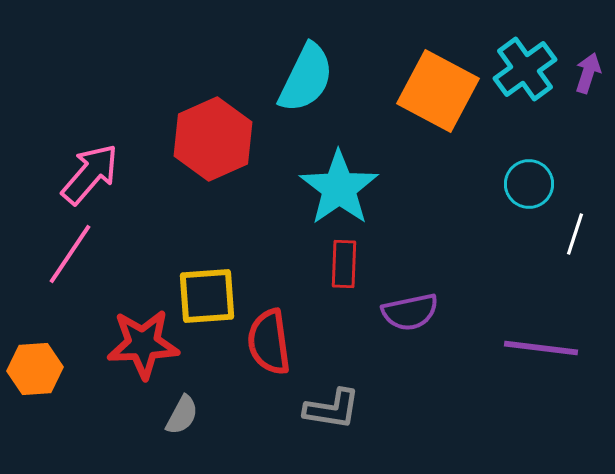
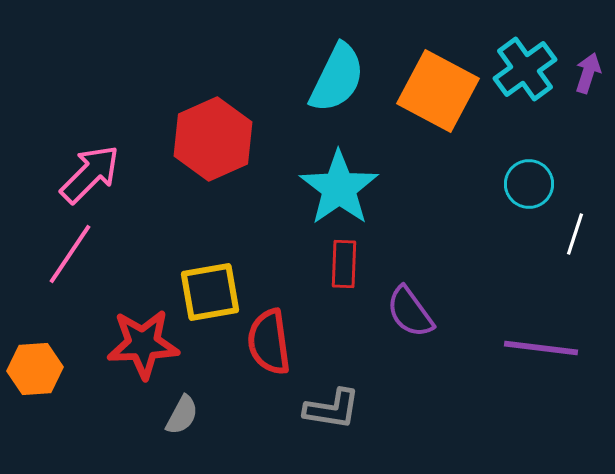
cyan semicircle: moved 31 px right
pink arrow: rotated 4 degrees clockwise
yellow square: moved 3 px right, 4 px up; rotated 6 degrees counterclockwise
purple semicircle: rotated 66 degrees clockwise
